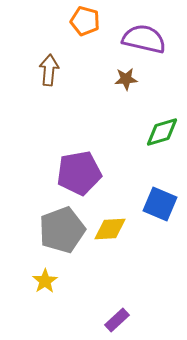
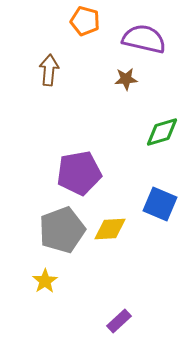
purple rectangle: moved 2 px right, 1 px down
